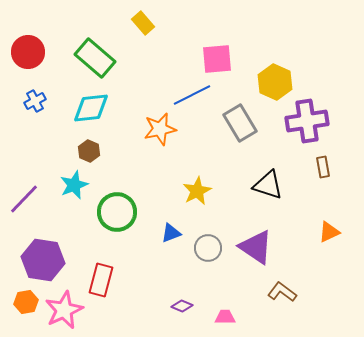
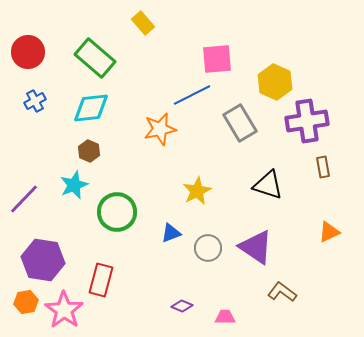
pink star: rotated 12 degrees counterclockwise
